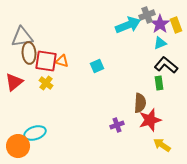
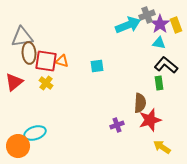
cyan triangle: moved 1 px left; rotated 32 degrees clockwise
cyan square: rotated 16 degrees clockwise
yellow arrow: moved 2 px down
